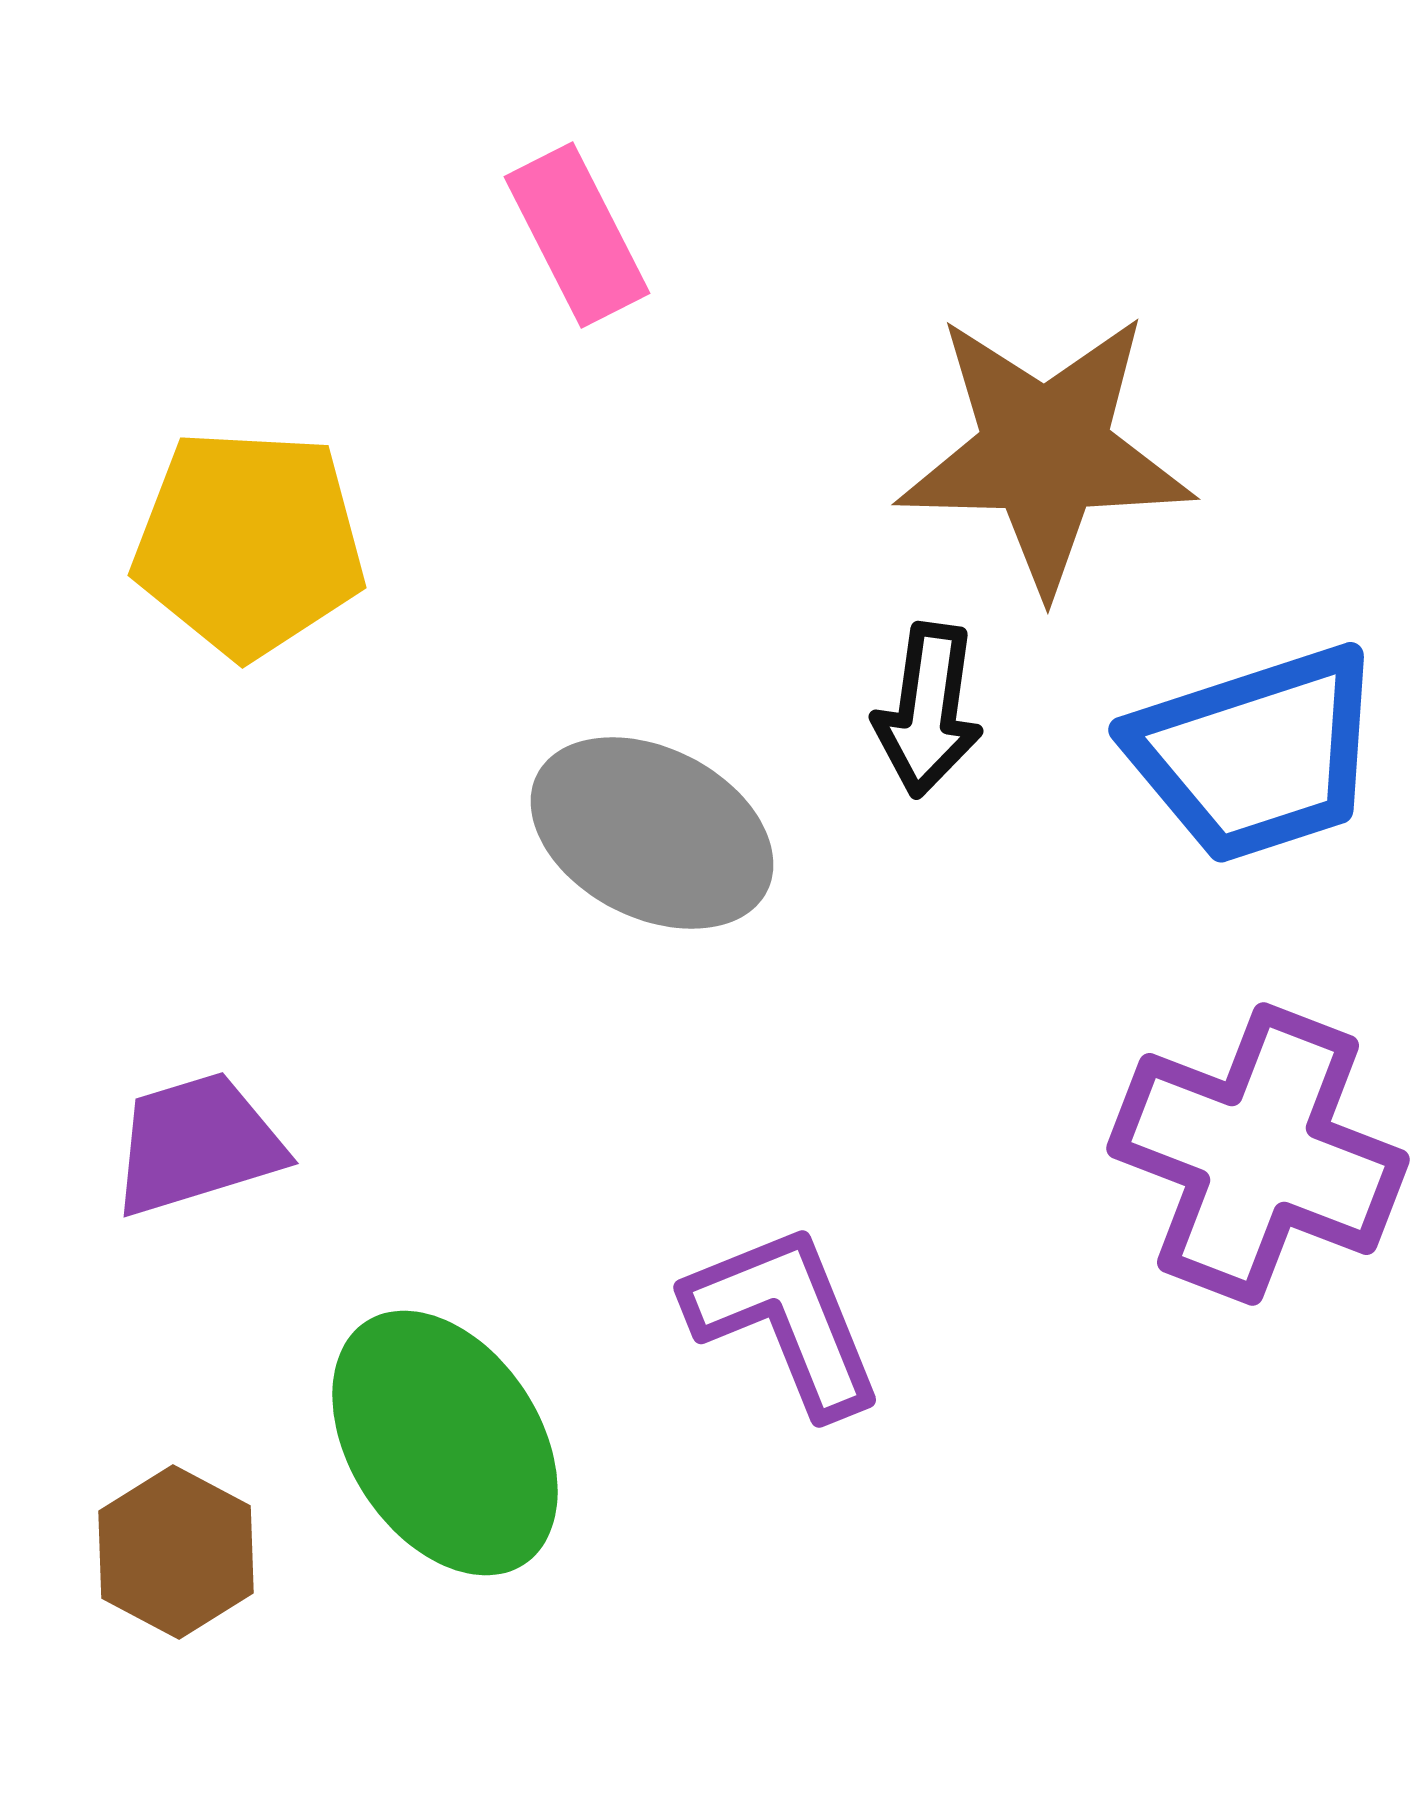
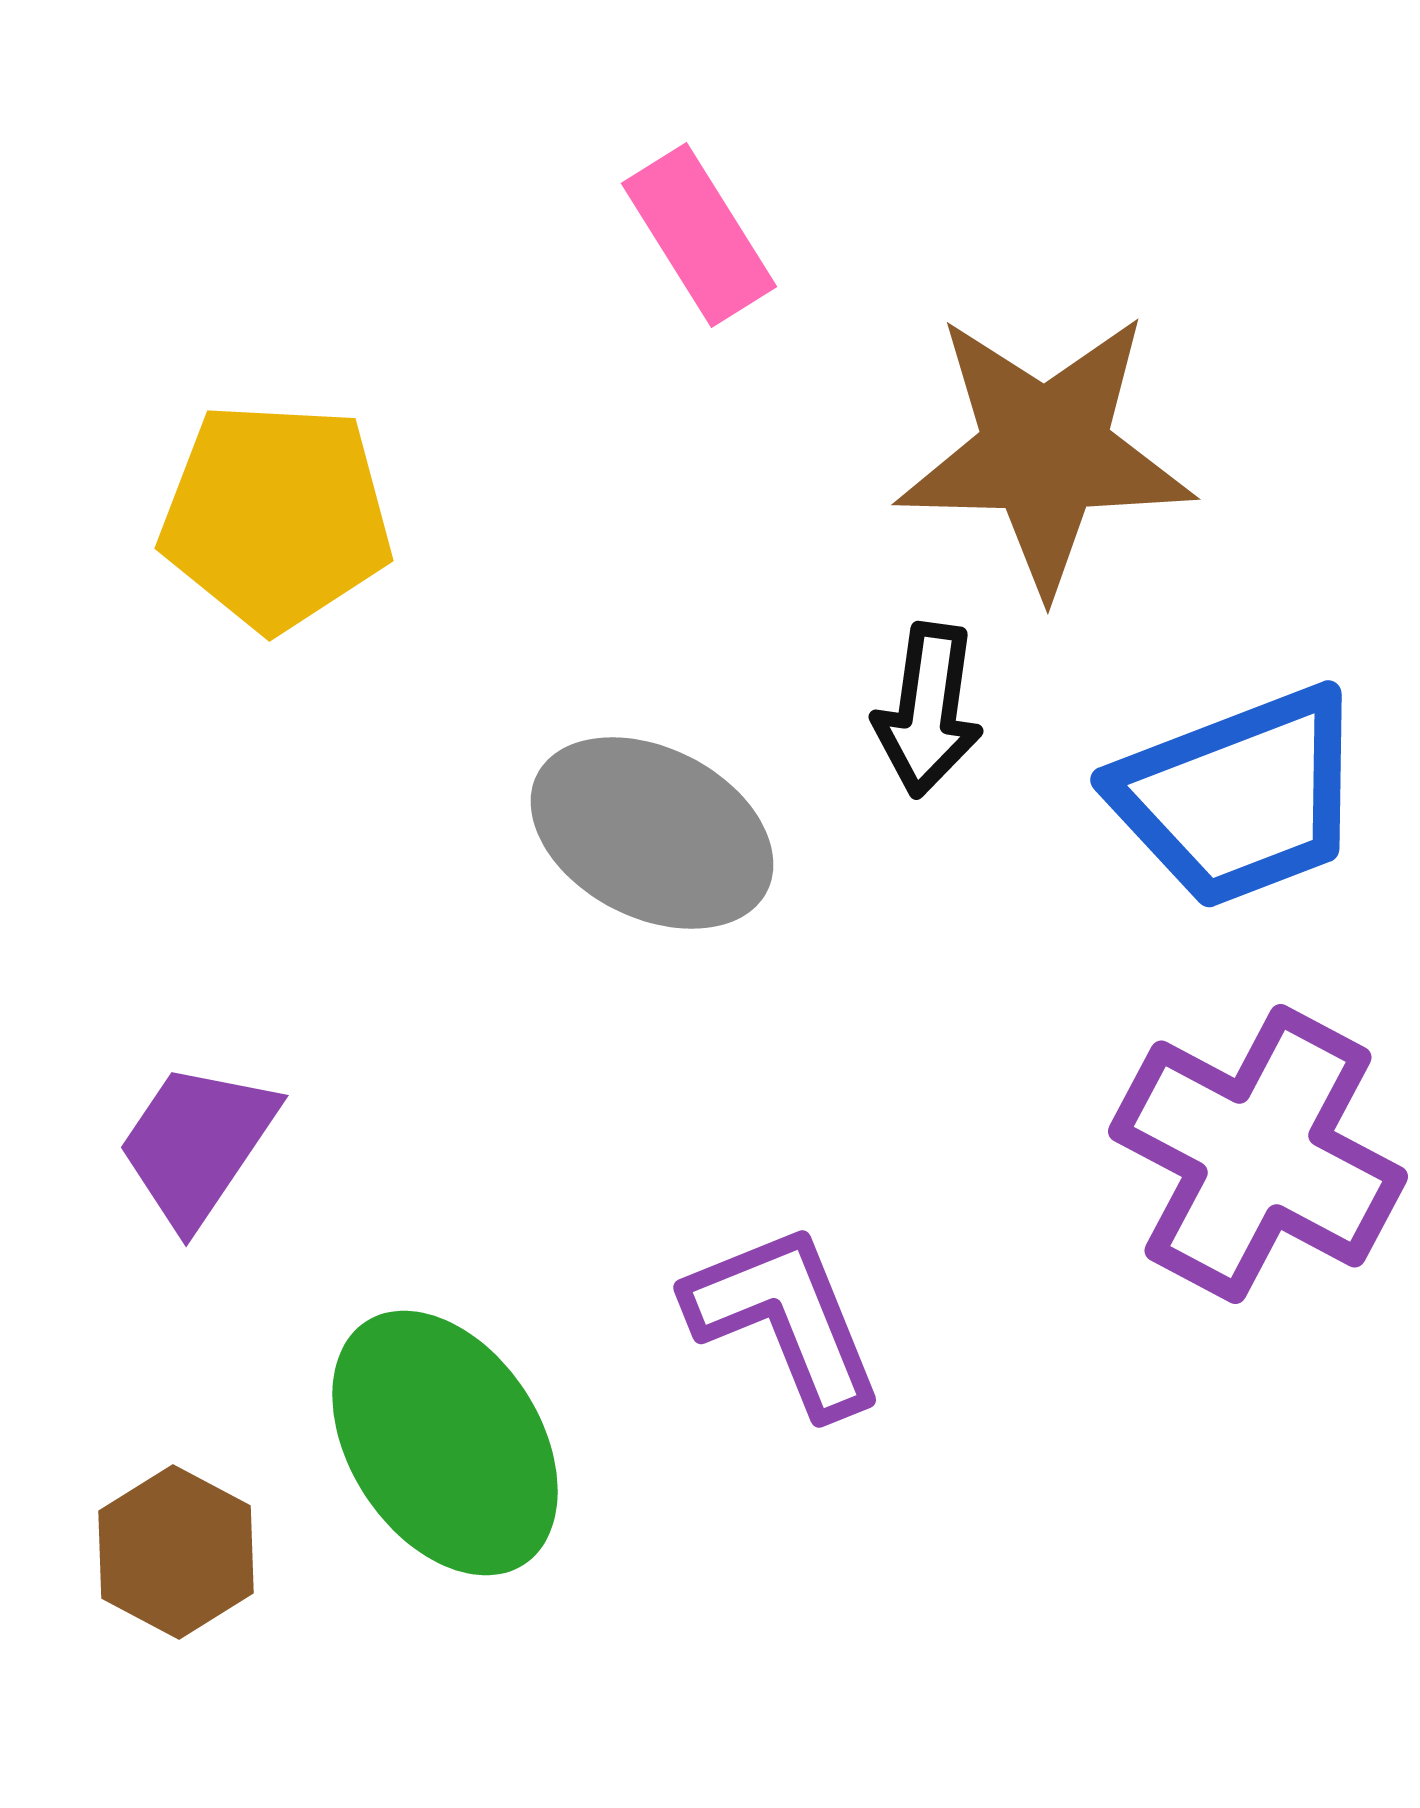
pink rectangle: moved 122 px right; rotated 5 degrees counterclockwise
yellow pentagon: moved 27 px right, 27 px up
blue trapezoid: moved 17 px left, 43 px down; rotated 3 degrees counterclockwise
purple trapezoid: rotated 39 degrees counterclockwise
purple cross: rotated 7 degrees clockwise
